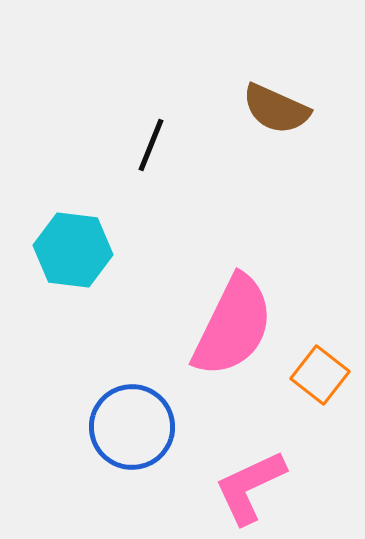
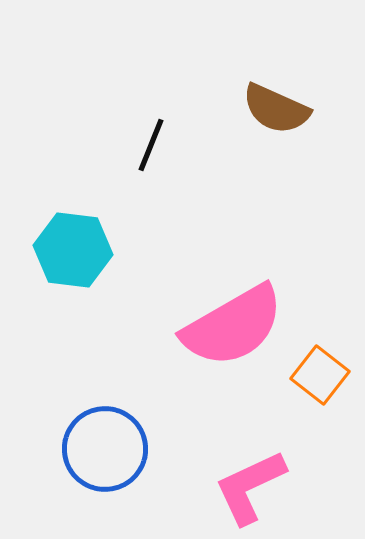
pink semicircle: rotated 34 degrees clockwise
blue circle: moved 27 px left, 22 px down
